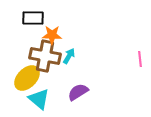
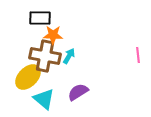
black rectangle: moved 7 px right
orange star: moved 1 px right
pink line: moved 2 px left, 4 px up
yellow ellipse: moved 1 px right, 1 px up
cyan triangle: moved 5 px right
